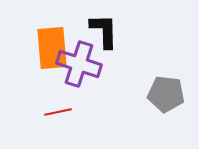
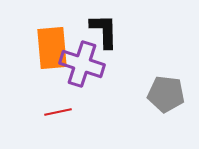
purple cross: moved 3 px right
